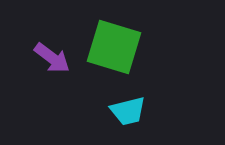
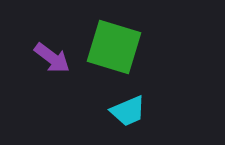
cyan trapezoid: rotated 9 degrees counterclockwise
